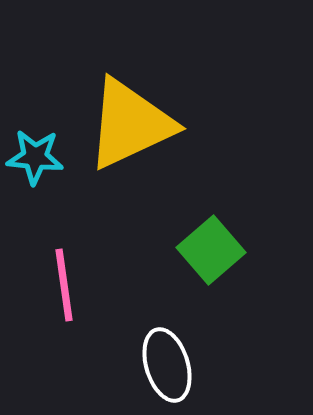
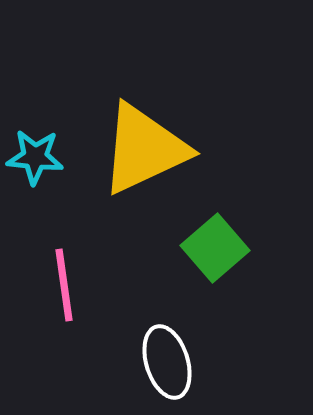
yellow triangle: moved 14 px right, 25 px down
green square: moved 4 px right, 2 px up
white ellipse: moved 3 px up
